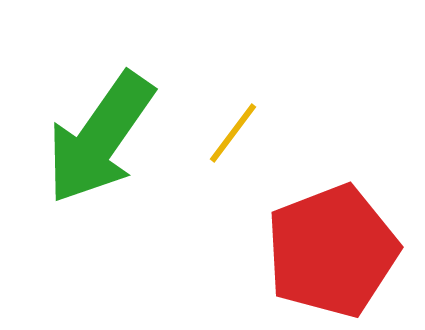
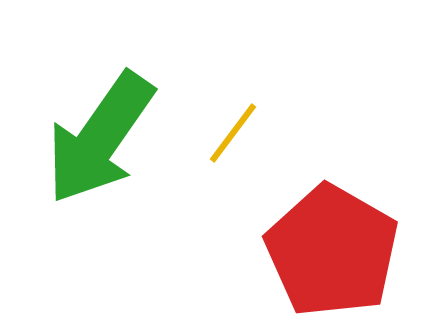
red pentagon: rotated 21 degrees counterclockwise
